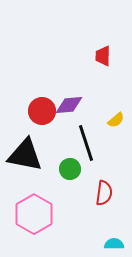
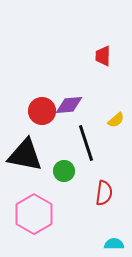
green circle: moved 6 px left, 2 px down
